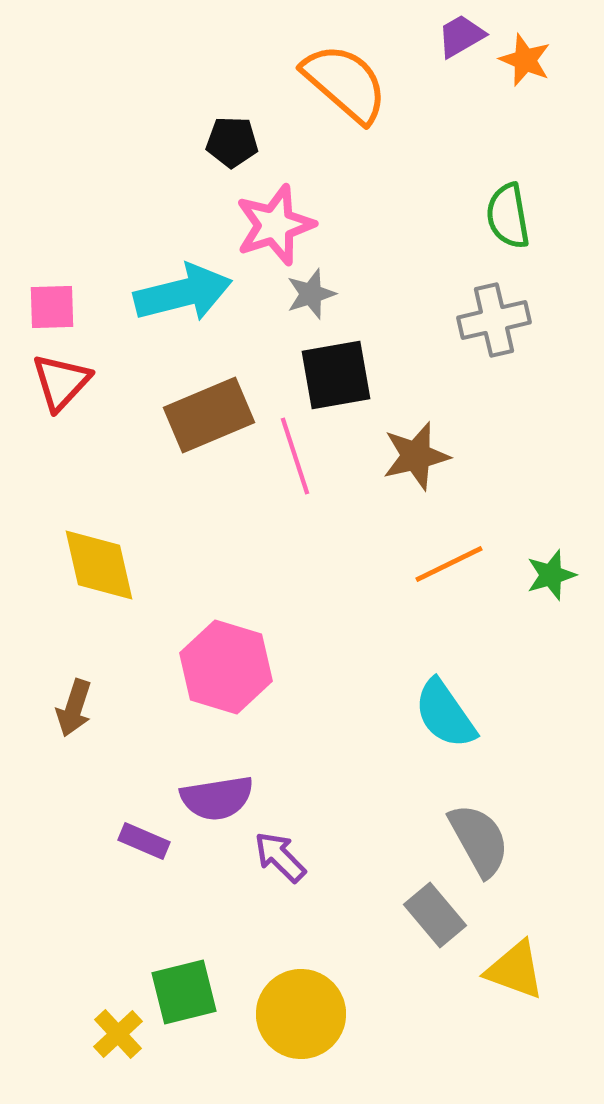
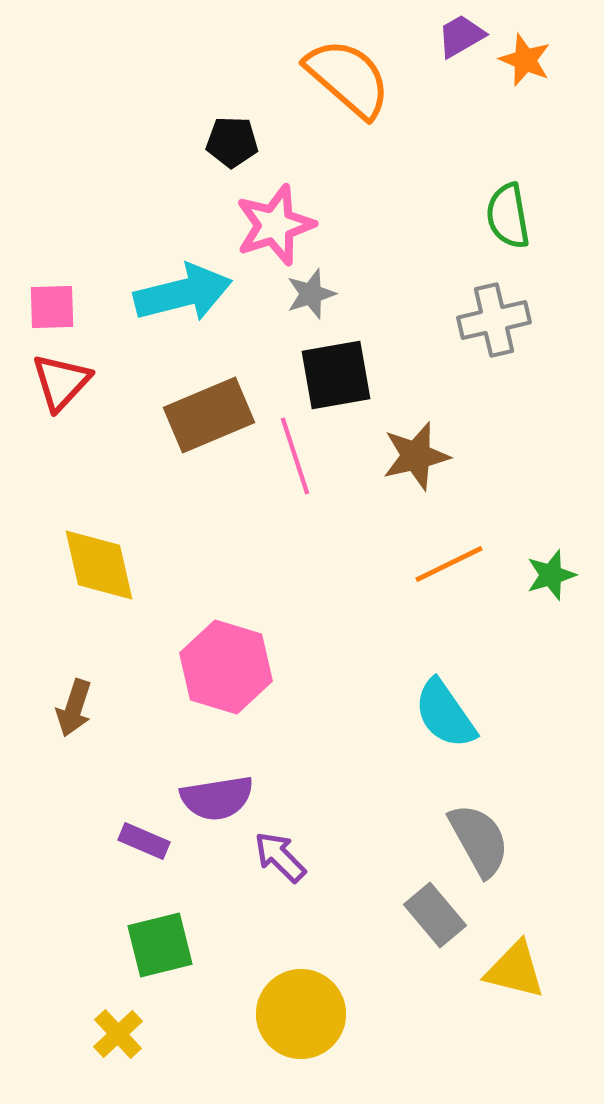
orange semicircle: moved 3 px right, 5 px up
yellow triangle: rotated 6 degrees counterclockwise
green square: moved 24 px left, 47 px up
